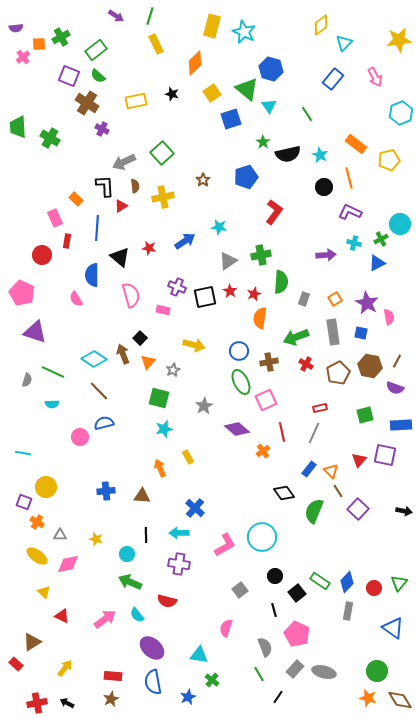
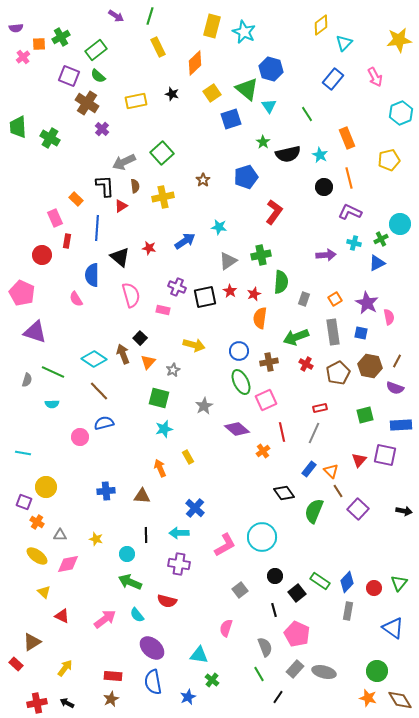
yellow rectangle at (156, 44): moved 2 px right, 3 px down
purple cross at (102, 129): rotated 16 degrees clockwise
orange rectangle at (356, 144): moved 9 px left, 6 px up; rotated 30 degrees clockwise
